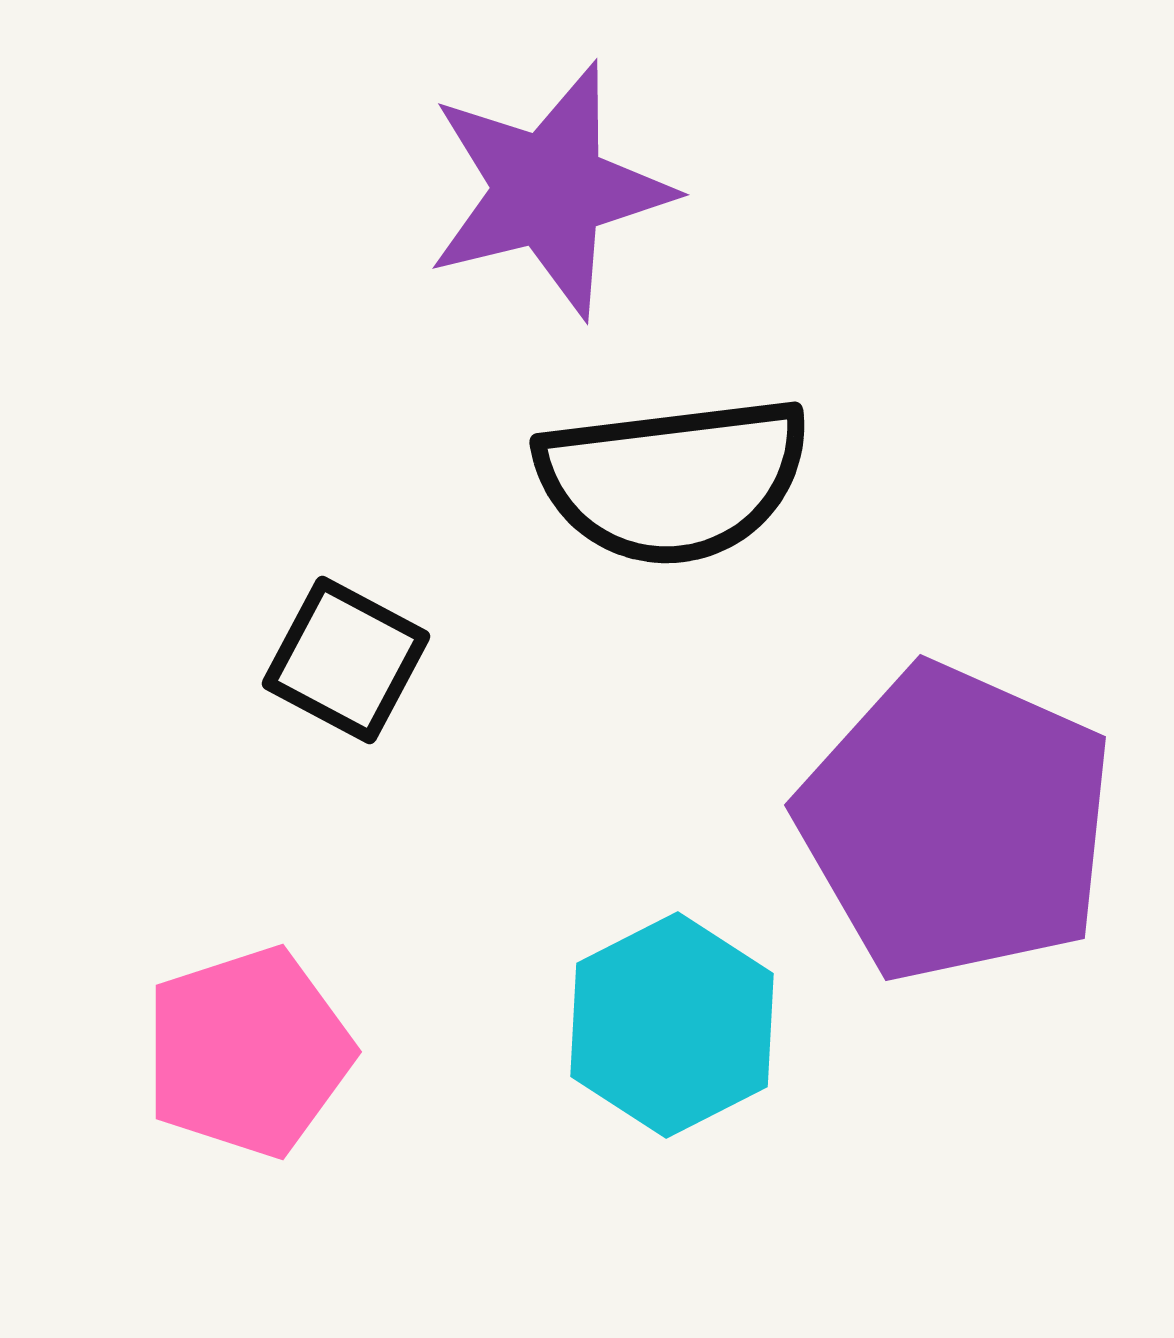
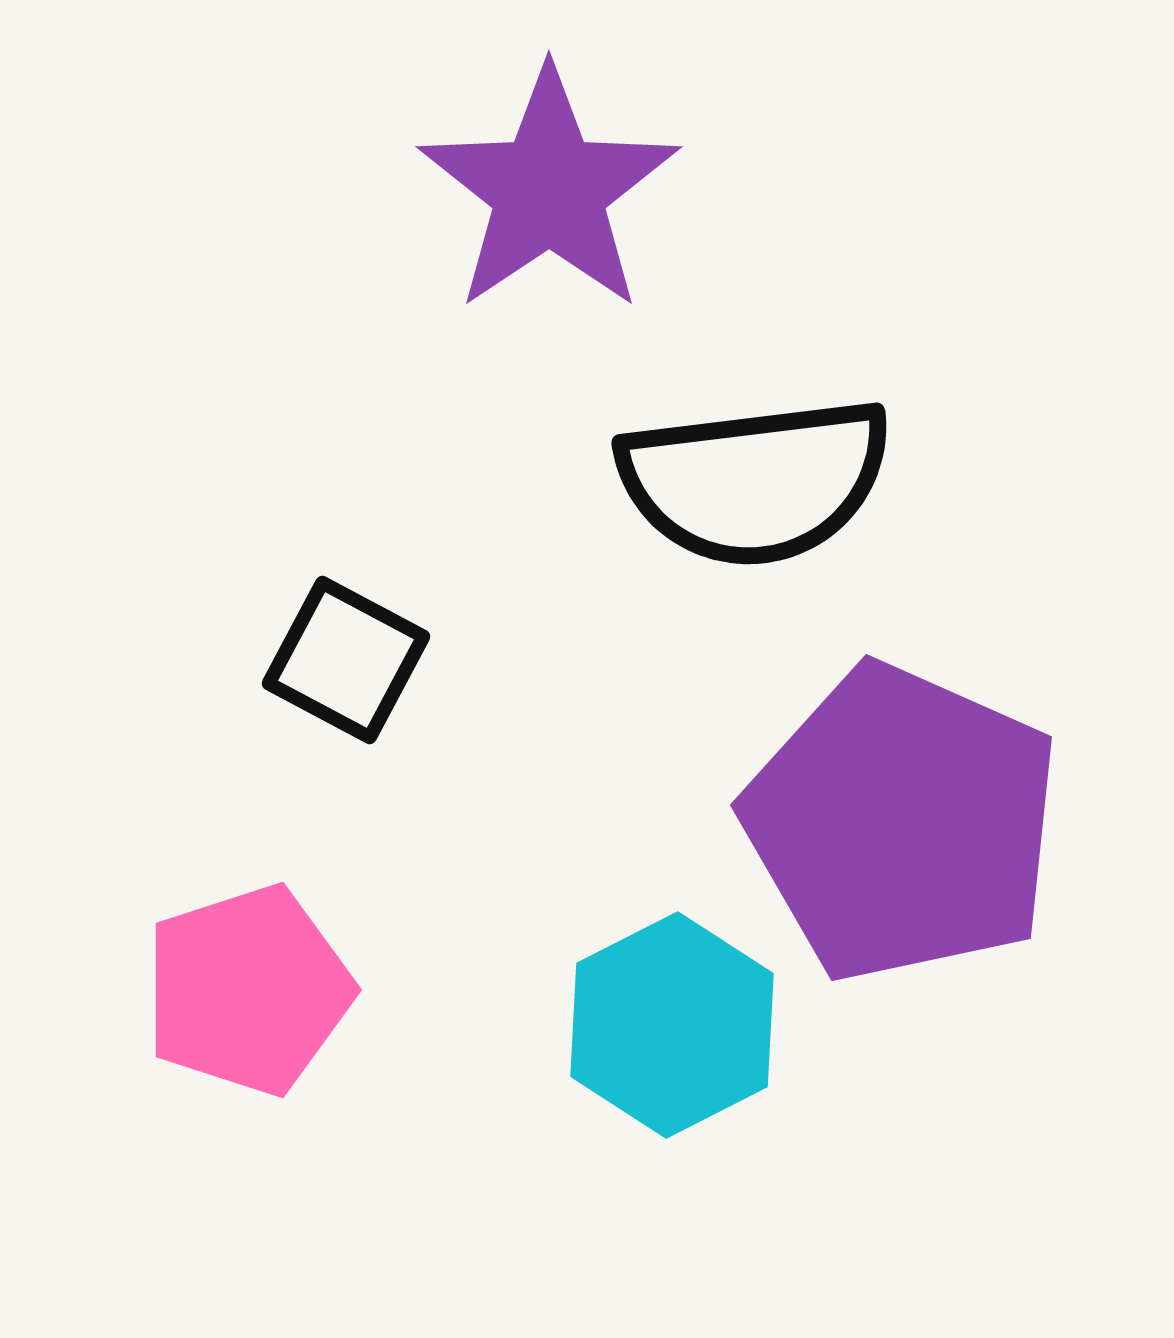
purple star: rotated 20 degrees counterclockwise
black semicircle: moved 82 px right, 1 px down
purple pentagon: moved 54 px left
pink pentagon: moved 62 px up
